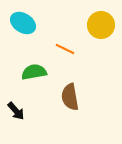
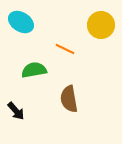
cyan ellipse: moved 2 px left, 1 px up
green semicircle: moved 2 px up
brown semicircle: moved 1 px left, 2 px down
